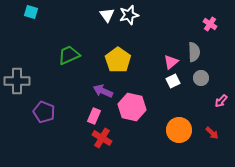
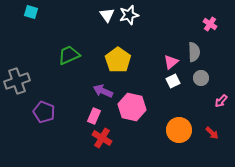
gray cross: rotated 20 degrees counterclockwise
